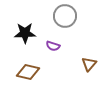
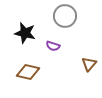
black star: rotated 15 degrees clockwise
